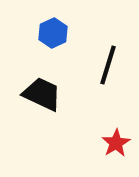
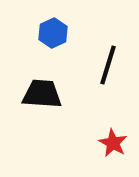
black trapezoid: rotated 21 degrees counterclockwise
red star: moved 3 px left; rotated 12 degrees counterclockwise
